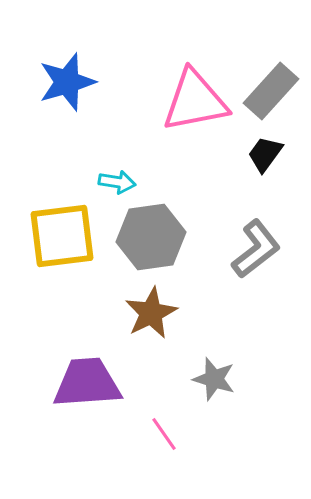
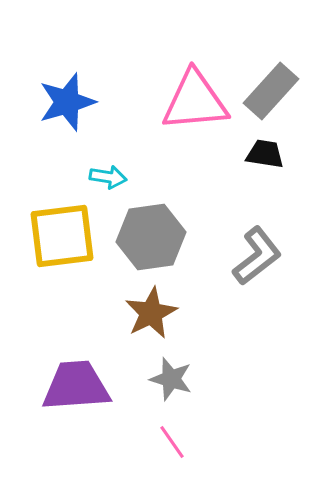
blue star: moved 20 px down
pink triangle: rotated 6 degrees clockwise
black trapezoid: rotated 63 degrees clockwise
cyan arrow: moved 9 px left, 5 px up
gray L-shape: moved 1 px right, 7 px down
gray star: moved 43 px left
purple trapezoid: moved 11 px left, 3 px down
pink line: moved 8 px right, 8 px down
